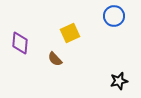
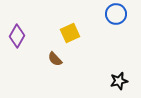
blue circle: moved 2 px right, 2 px up
purple diamond: moved 3 px left, 7 px up; rotated 25 degrees clockwise
